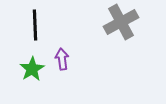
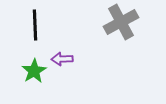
purple arrow: rotated 85 degrees counterclockwise
green star: moved 2 px right, 2 px down
